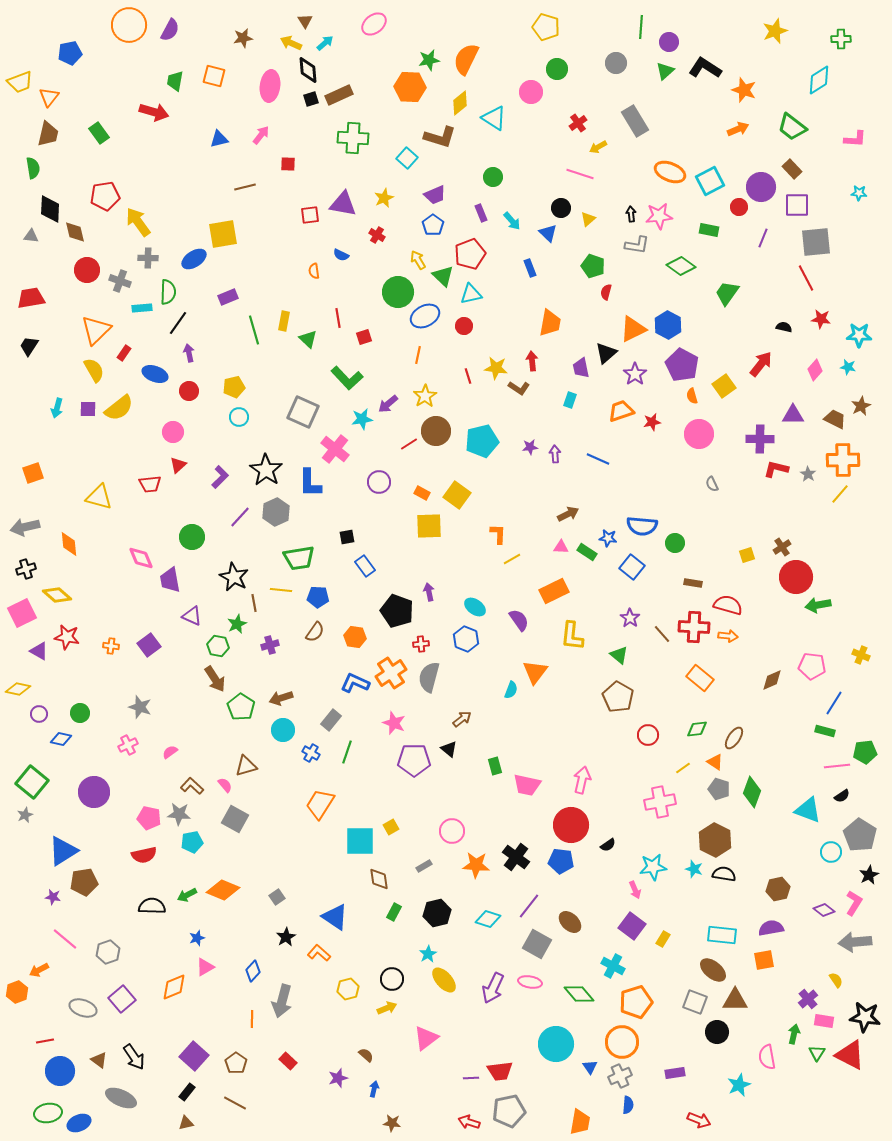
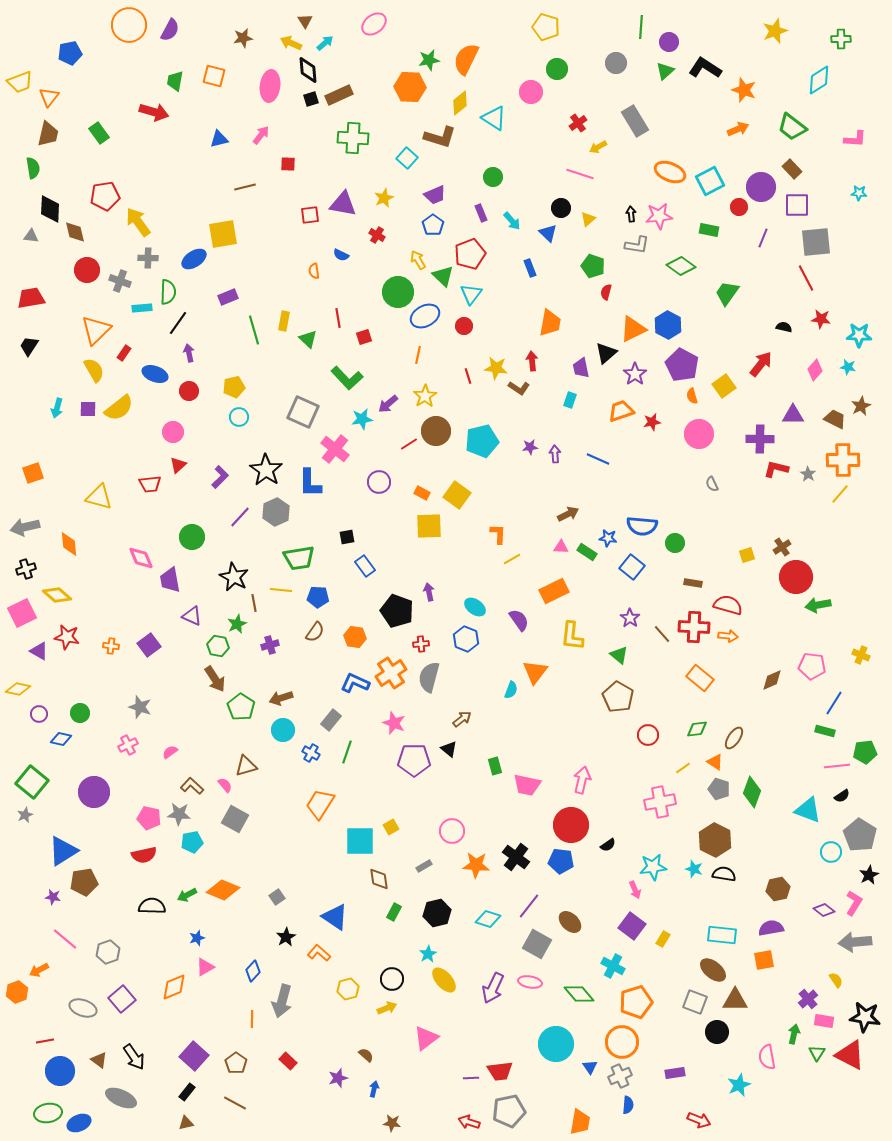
cyan triangle at (471, 294): rotated 40 degrees counterclockwise
